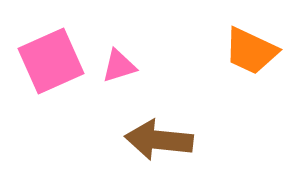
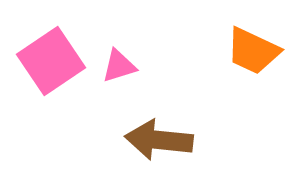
orange trapezoid: moved 2 px right
pink square: rotated 10 degrees counterclockwise
